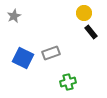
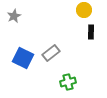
yellow circle: moved 3 px up
black rectangle: rotated 40 degrees clockwise
gray rectangle: rotated 18 degrees counterclockwise
